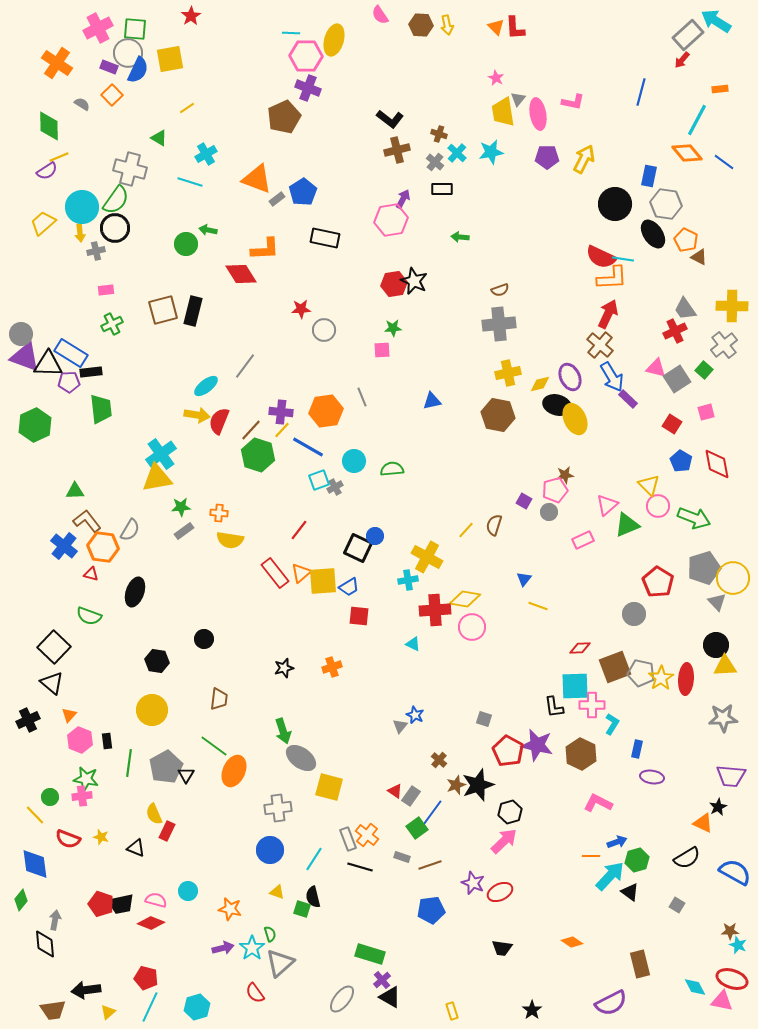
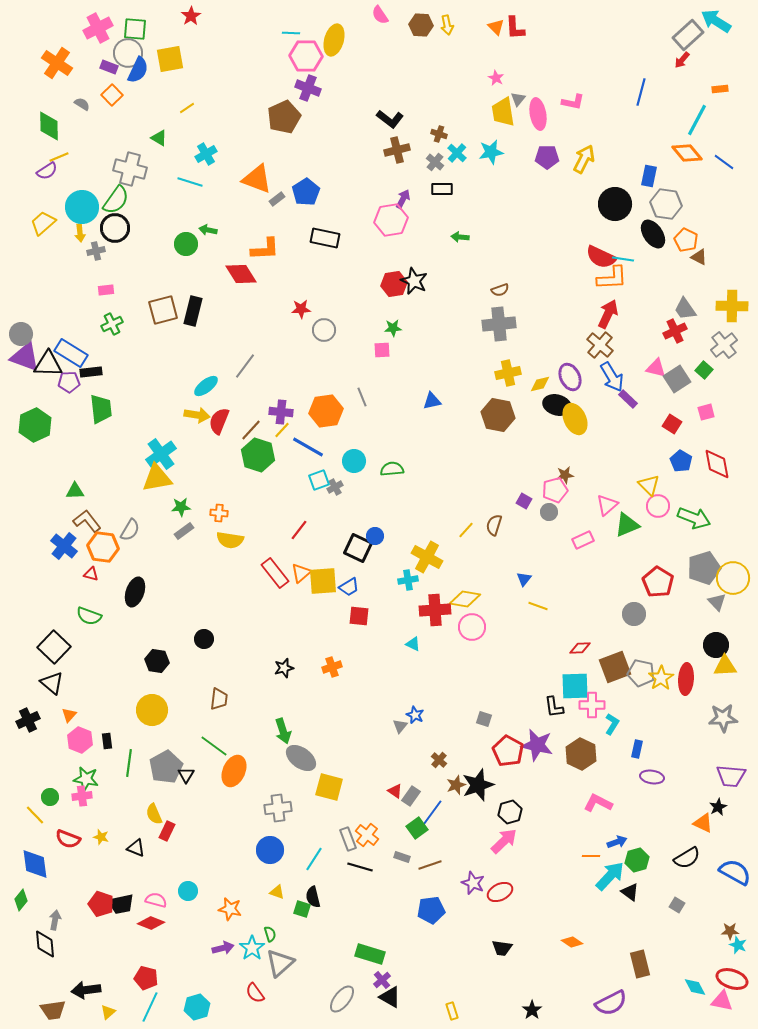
blue pentagon at (303, 192): moved 3 px right
